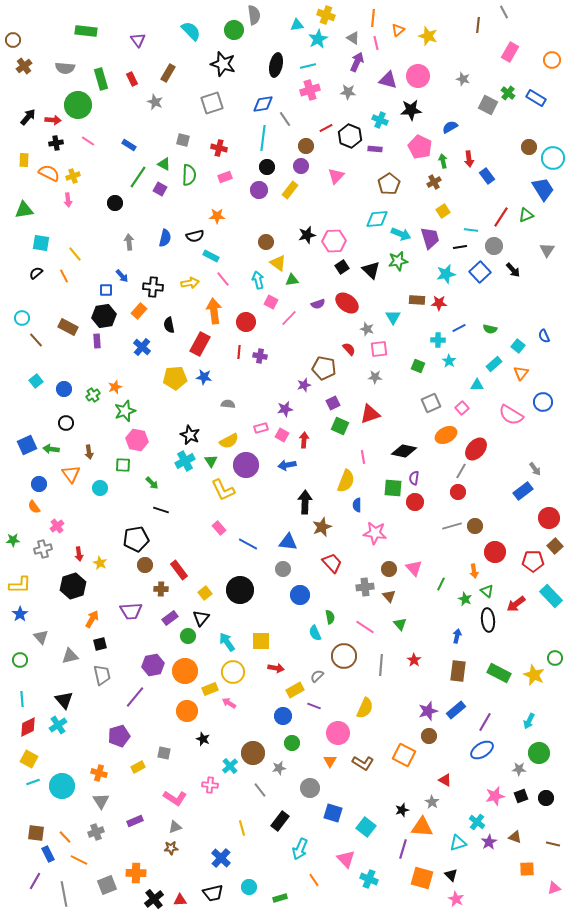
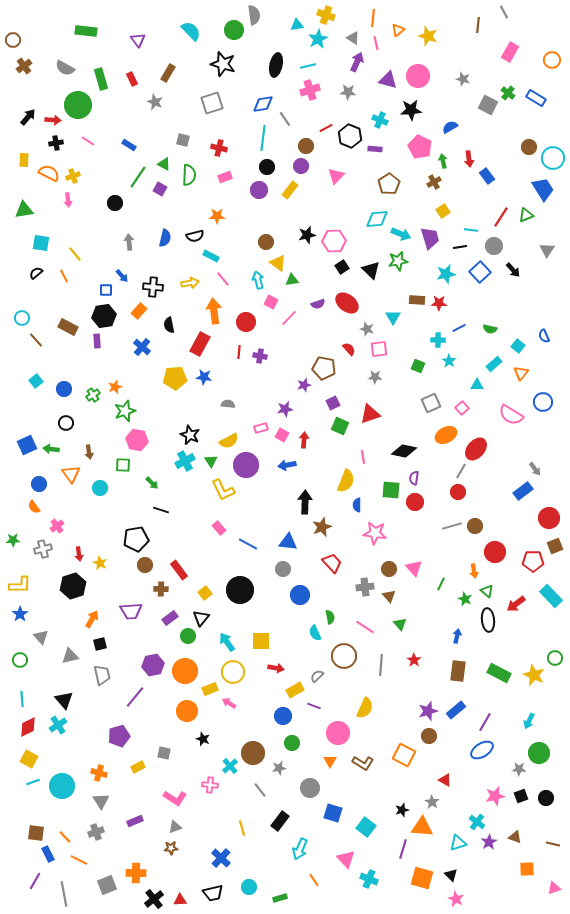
gray semicircle at (65, 68): rotated 24 degrees clockwise
green square at (393, 488): moved 2 px left, 2 px down
brown square at (555, 546): rotated 21 degrees clockwise
